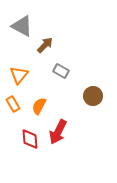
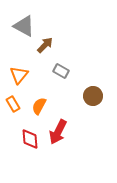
gray triangle: moved 2 px right
